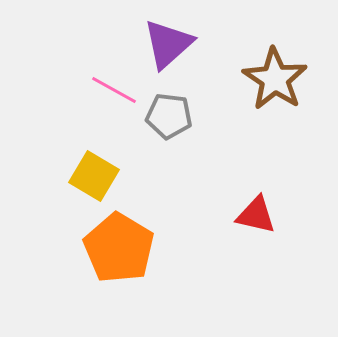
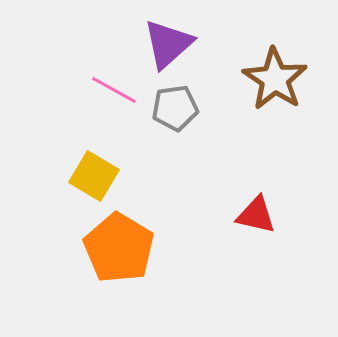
gray pentagon: moved 6 px right, 8 px up; rotated 15 degrees counterclockwise
